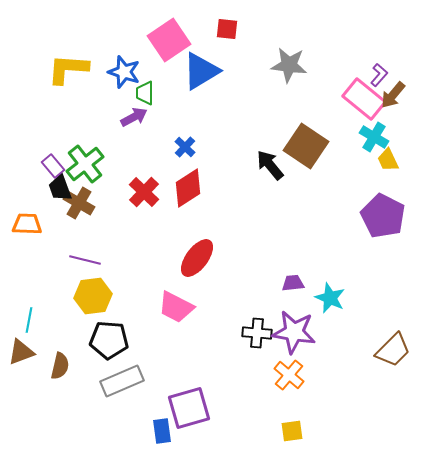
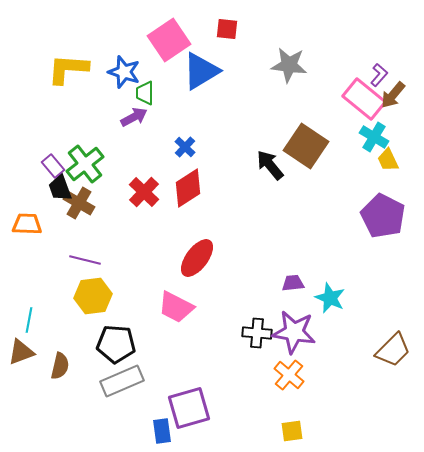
black pentagon at (109, 340): moved 7 px right, 4 px down
